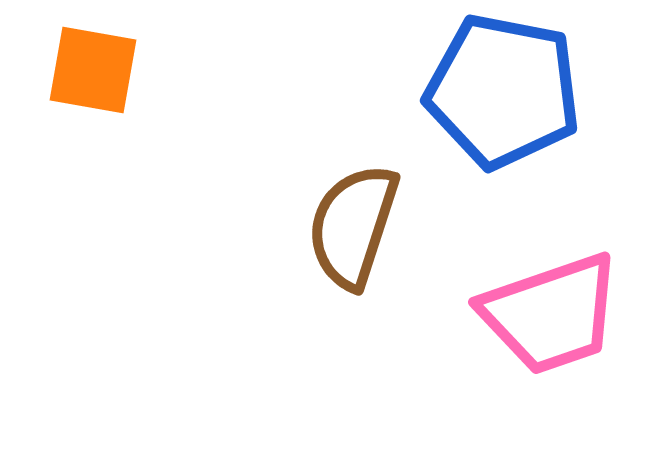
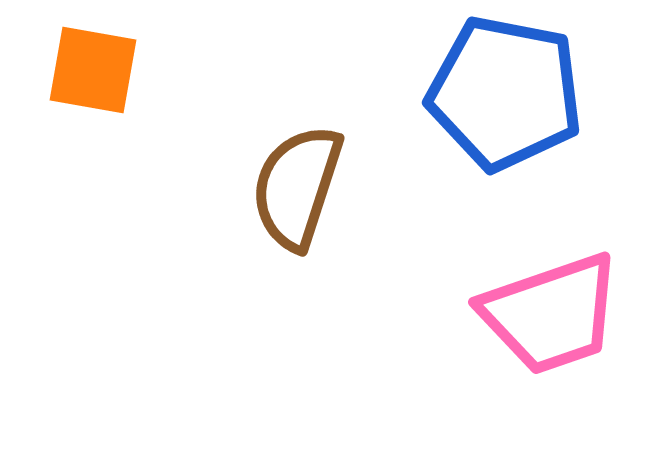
blue pentagon: moved 2 px right, 2 px down
brown semicircle: moved 56 px left, 39 px up
